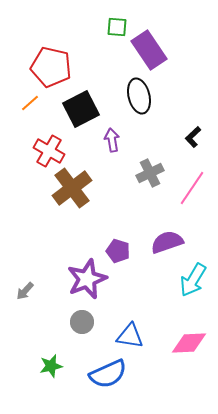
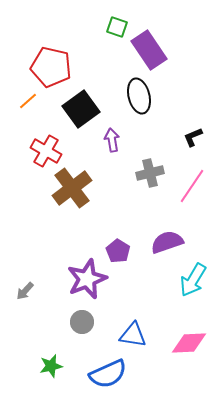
green square: rotated 15 degrees clockwise
orange line: moved 2 px left, 2 px up
black square: rotated 9 degrees counterclockwise
black L-shape: rotated 20 degrees clockwise
red cross: moved 3 px left
gray cross: rotated 12 degrees clockwise
pink line: moved 2 px up
purple pentagon: rotated 15 degrees clockwise
blue triangle: moved 3 px right, 1 px up
